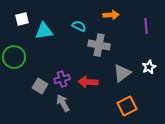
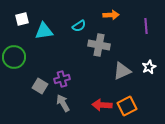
cyan semicircle: rotated 120 degrees clockwise
gray triangle: moved 2 px up; rotated 12 degrees clockwise
red arrow: moved 14 px right, 23 px down
